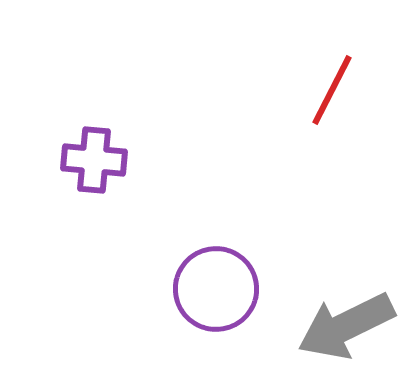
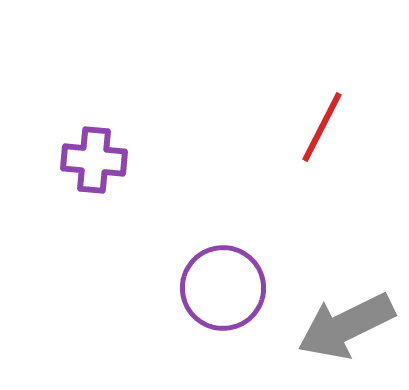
red line: moved 10 px left, 37 px down
purple circle: moved 7 px right, 1 px up
